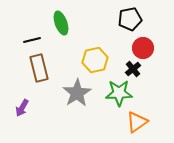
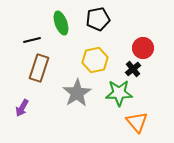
black pentagon: moved 32 px left
brown rectangle: rotated 32 degrees clockwise
orange triangle: rotated 35 degrees counterclockwise
